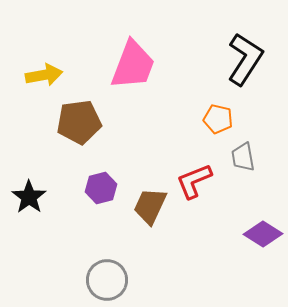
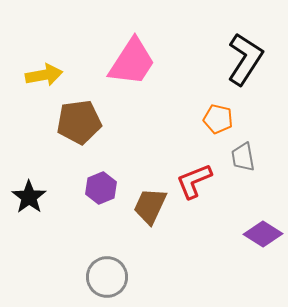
pink trapezoid: moved 1 px left, 3 px up; rotated 12 degrees clockwise
purple hexagon: rotated 8 degrees counterclockwise
gray circle: moved 3 px up
